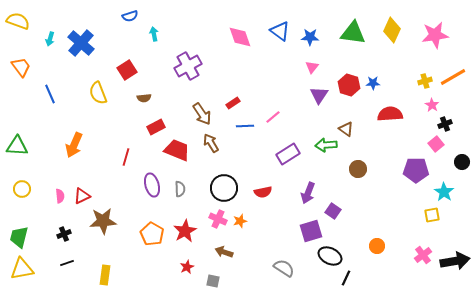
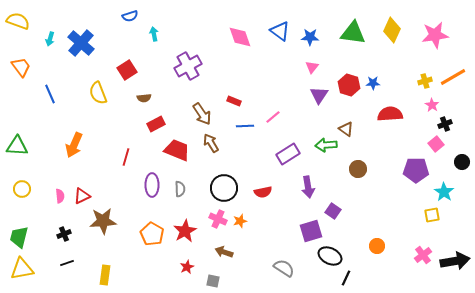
red rectangle at (233, 103): moved 1 px right, 2 px up; rotated 56 degrees clockwise
red rectangle at (156, 127): moved 3 px up
purple ellipse at (152, 185): rotated 15 degrees clockwise
purple arrow at (308, 193): moved 6 px up; rotated 30 degrees counterclockwise
